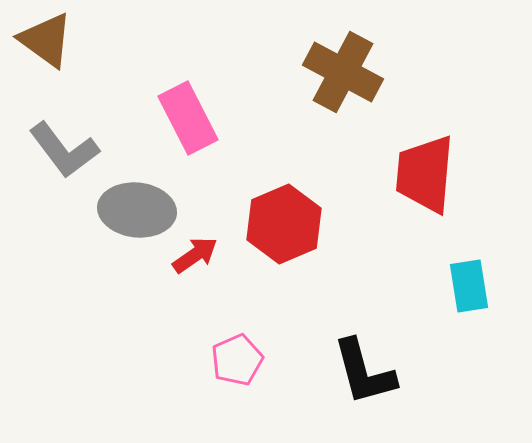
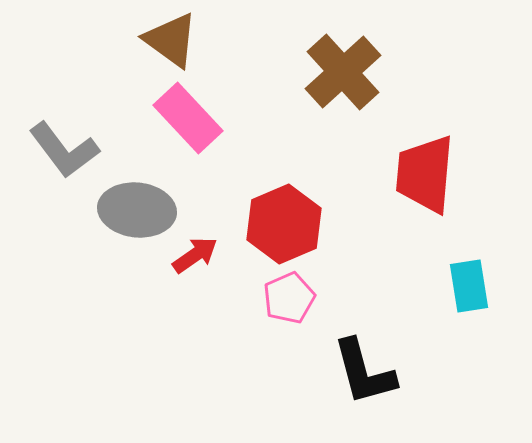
brown triangle: moved 125 px right
brown cross: rotated 20 degrees clockwise
pink rectangle: rotated 16 degrees counterclockwise
pink pentagon: moved 52 px right, 62 px up
